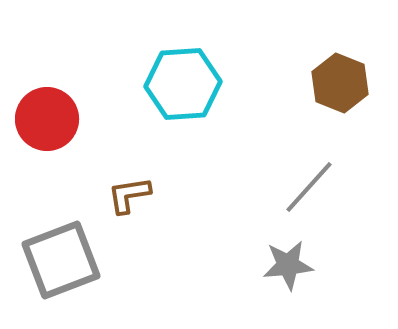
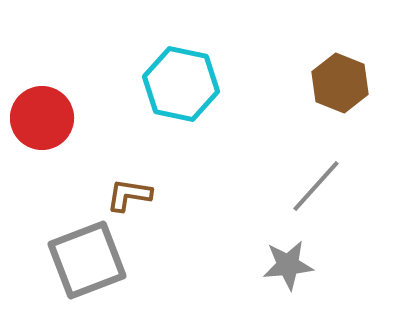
cyan hexagon: moved 2 px left; rotated 16 degrees clockwise
red circle: moved 5 px left, 1 px up
gray line: moved 7 px right, 1 px up
brown L-shape: rotated 18 degrees clockwise
gray square: moved 26 px right
